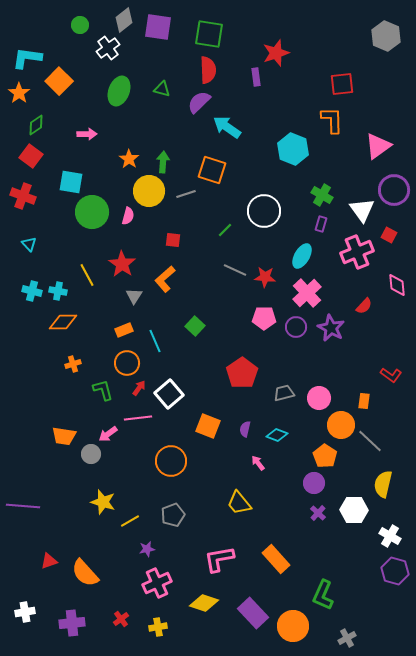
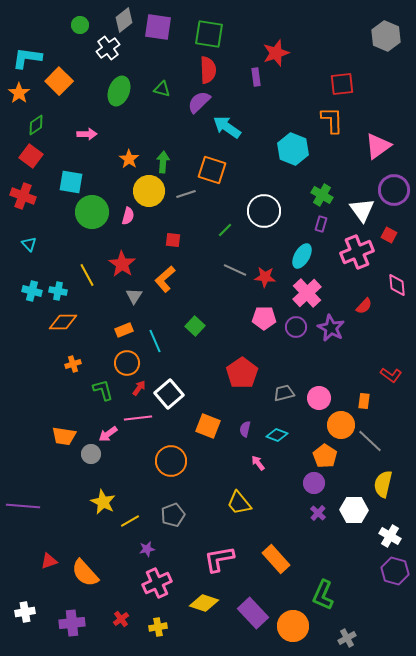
yellow star at (103, 502): rotated 10 degrees clockwise
